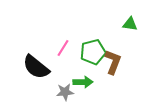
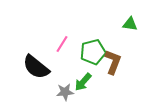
pink line: moved 1 px left, 4 px up
green arrow: rotated 132 degrees clockwise
